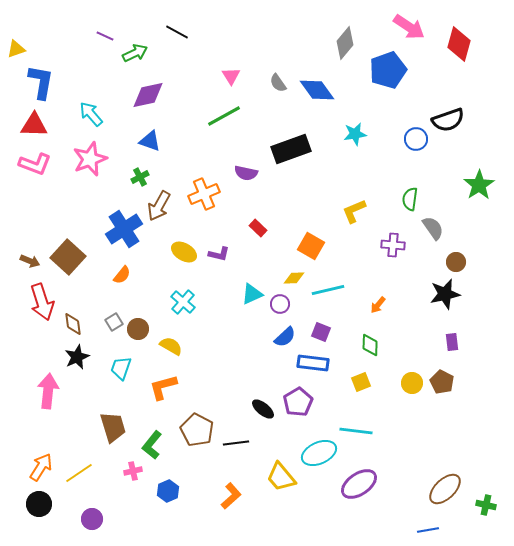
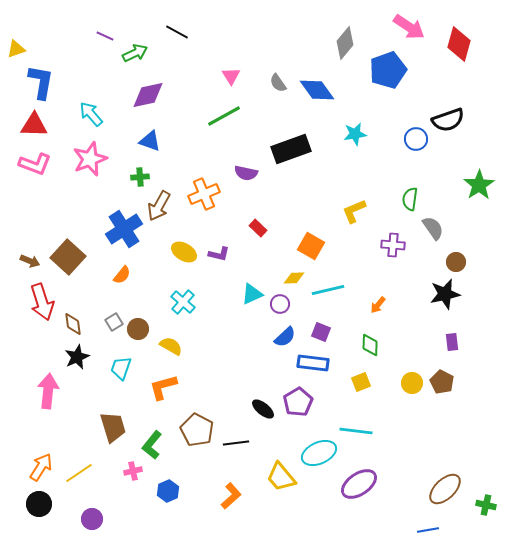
green cross at (140, 177): rotated 24 degrees clockwise
